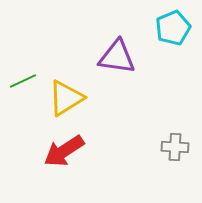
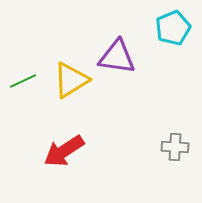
yellow triangle: moved 5 px right, 18 px up
